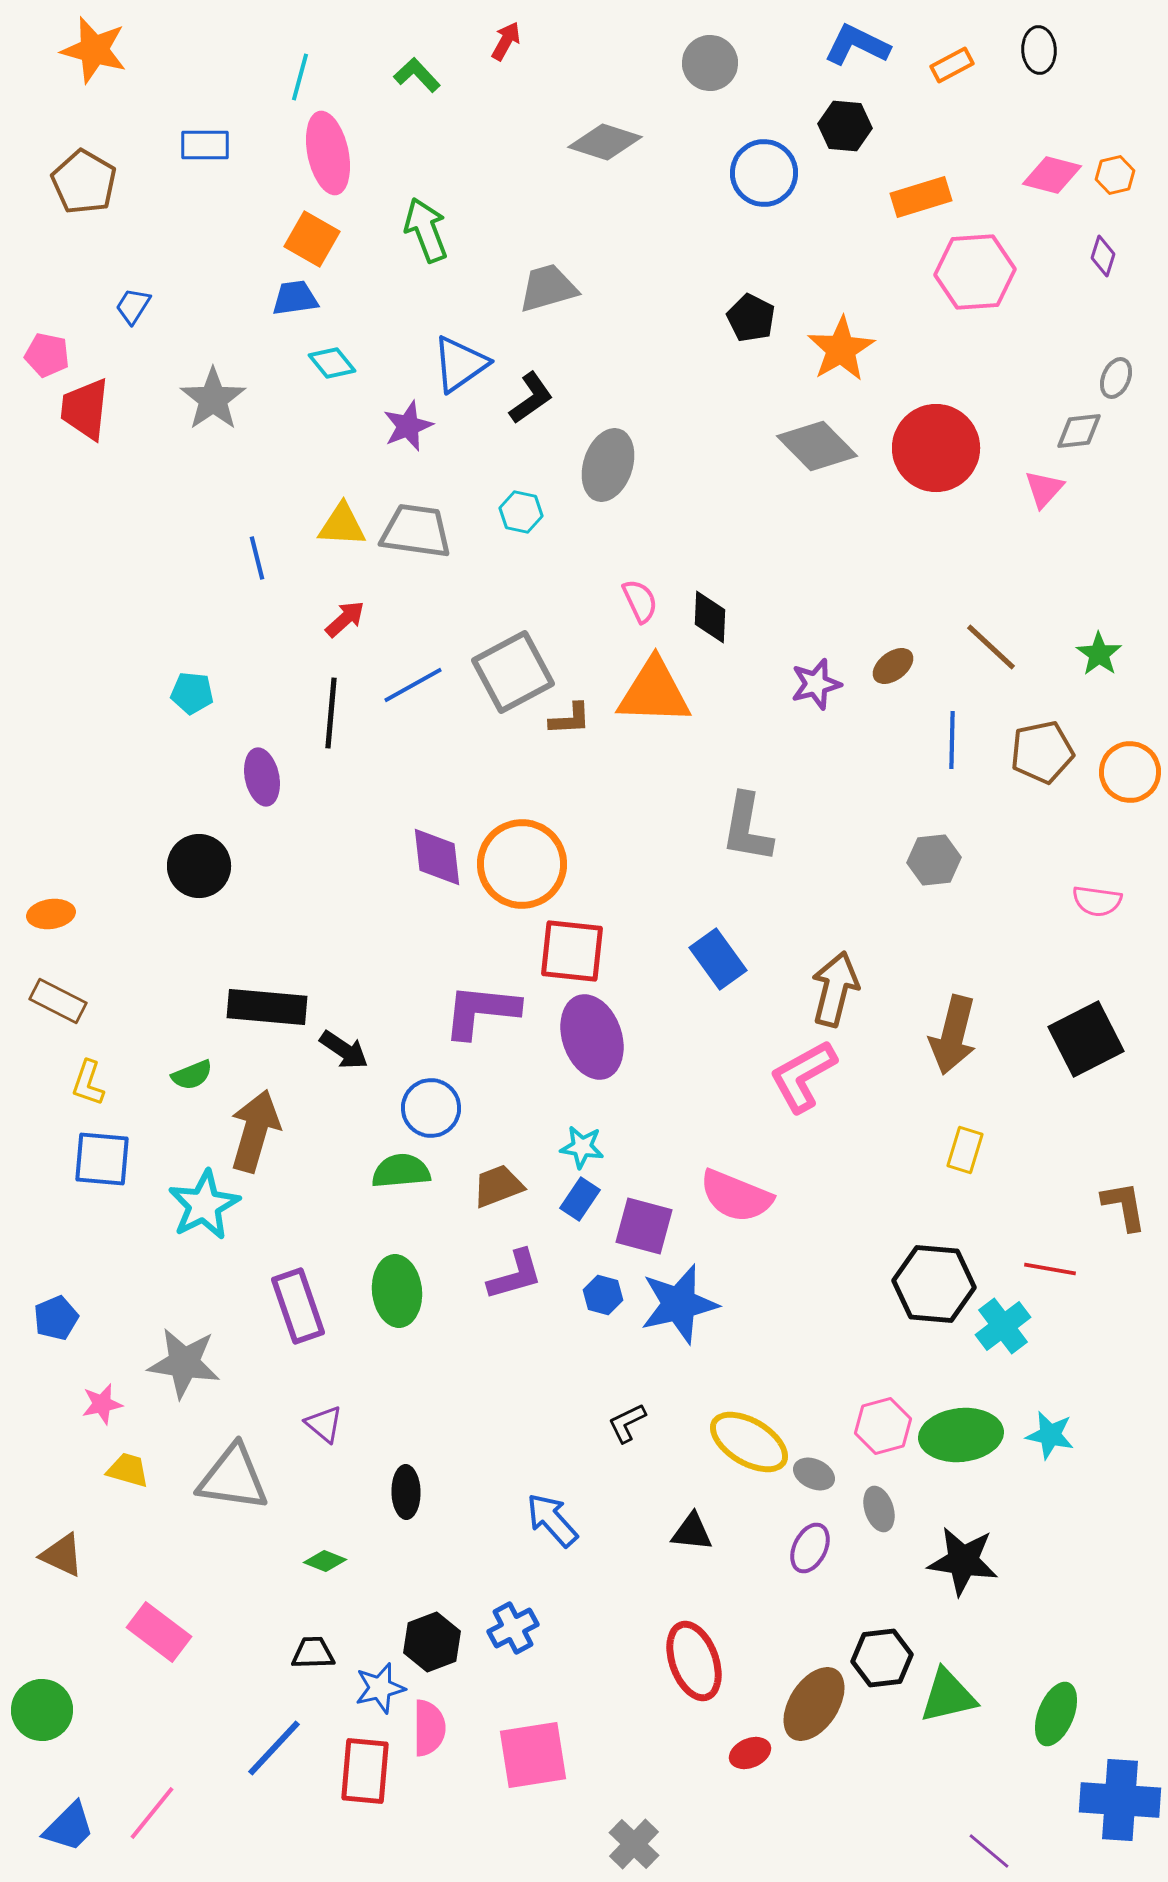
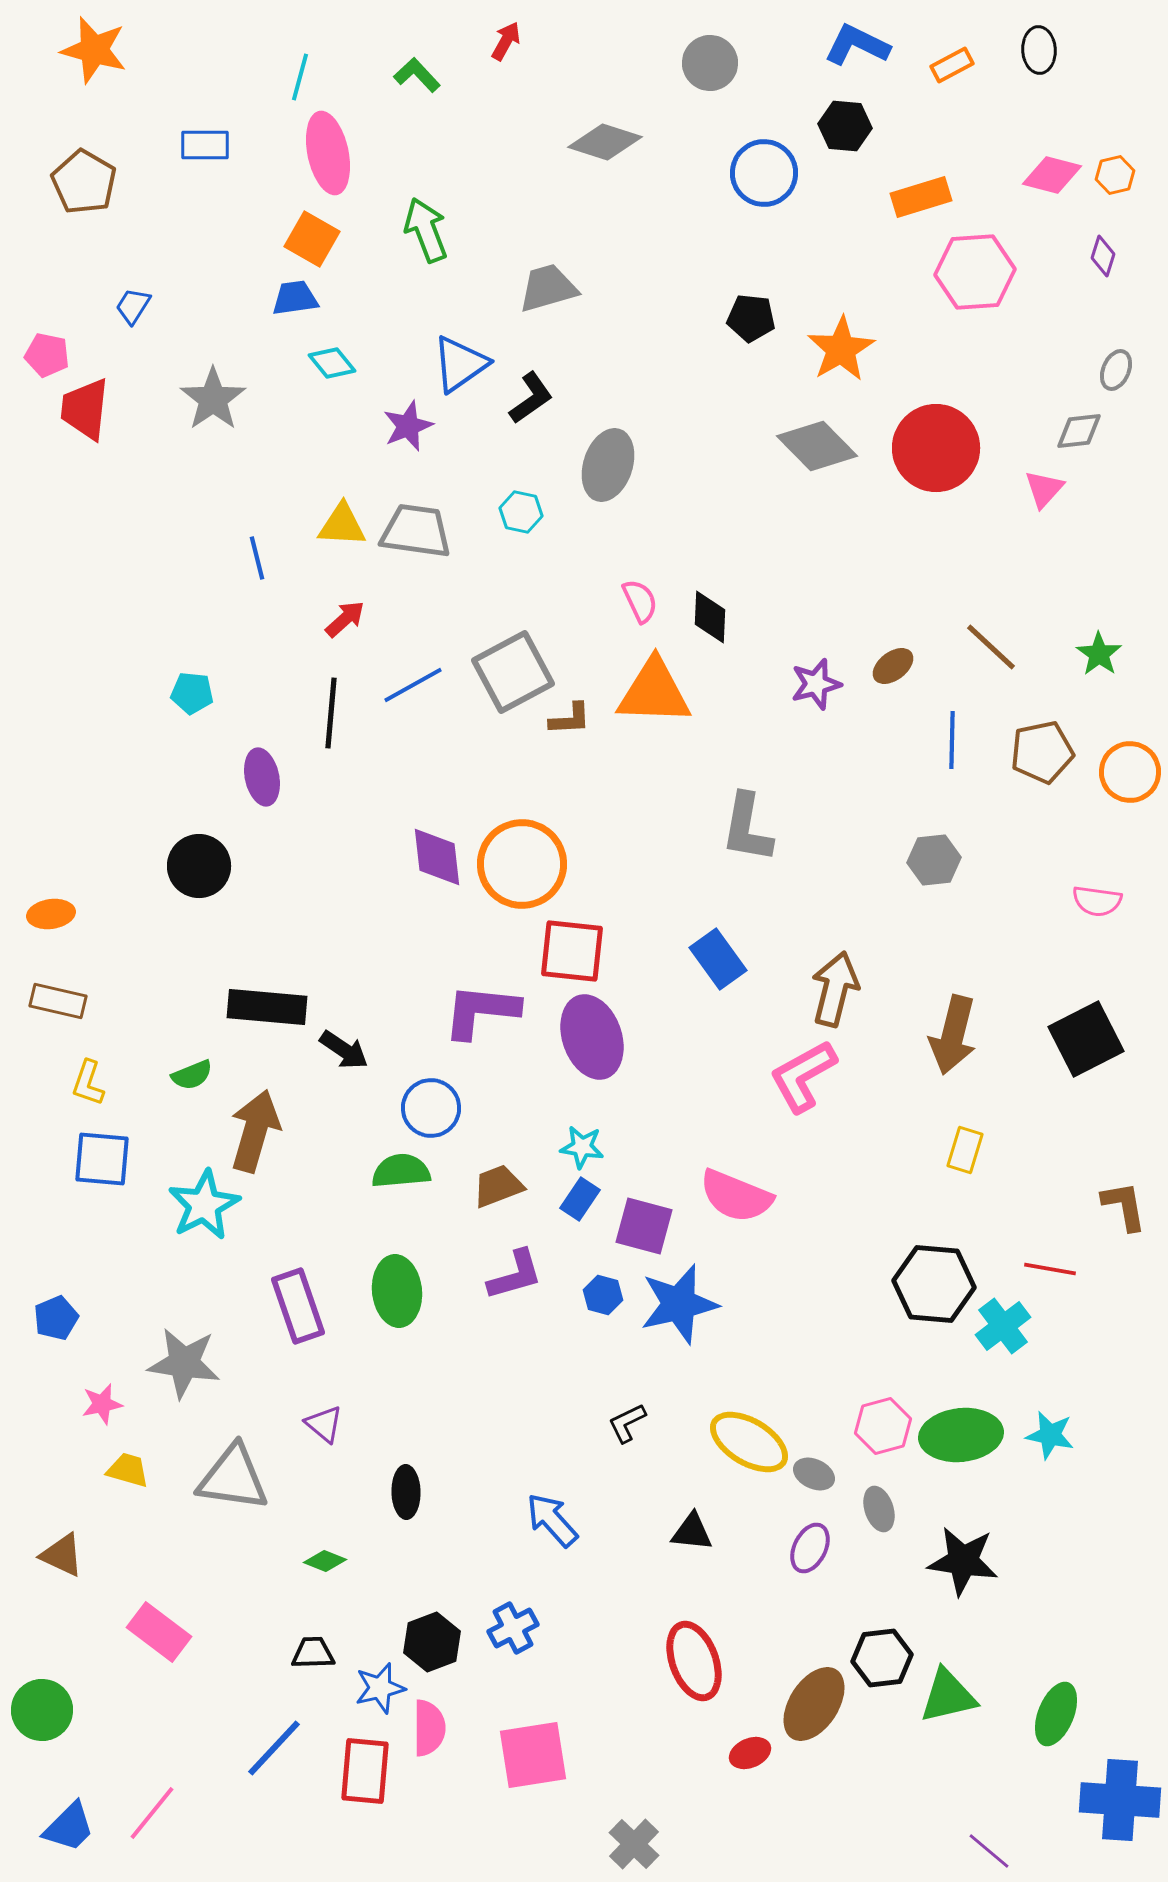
black pentagon at (751, 318): rotated 21 degrees counterclockwise
gray ellipse at (1116, 378): moved 8 px up
brown rectangle at (58, 1001): rotated 14 degrees counterclockwise
